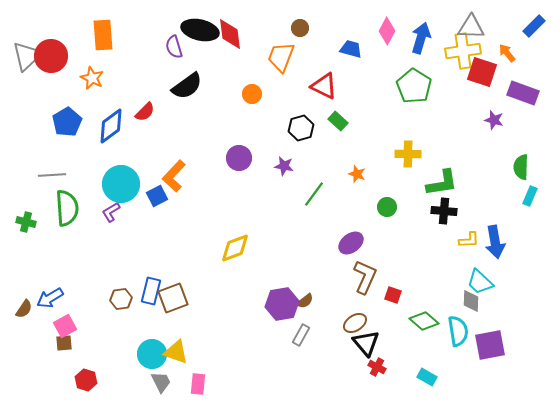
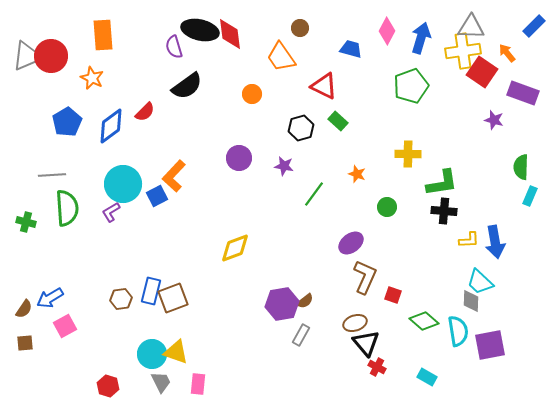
gray triangle at (27, 56): rotated 20 degrees clockwise
orange trapezoid at (281, 57): rotated 56 degrees counterclockwise
red square at (482, 72): rotated 16 degrees clockwise
green pentagon at (414, 86): moved 3 px left; rotated 20 degrees clockwise
cyan circle at (121, 184): moved 2 px right
brown ellipse at (355, 323): rotated 15 degrees clockwise
brown square at (64, 343): moved 39 px left
red hexagon at (86, 380): moved 22 px right, 6 px down
